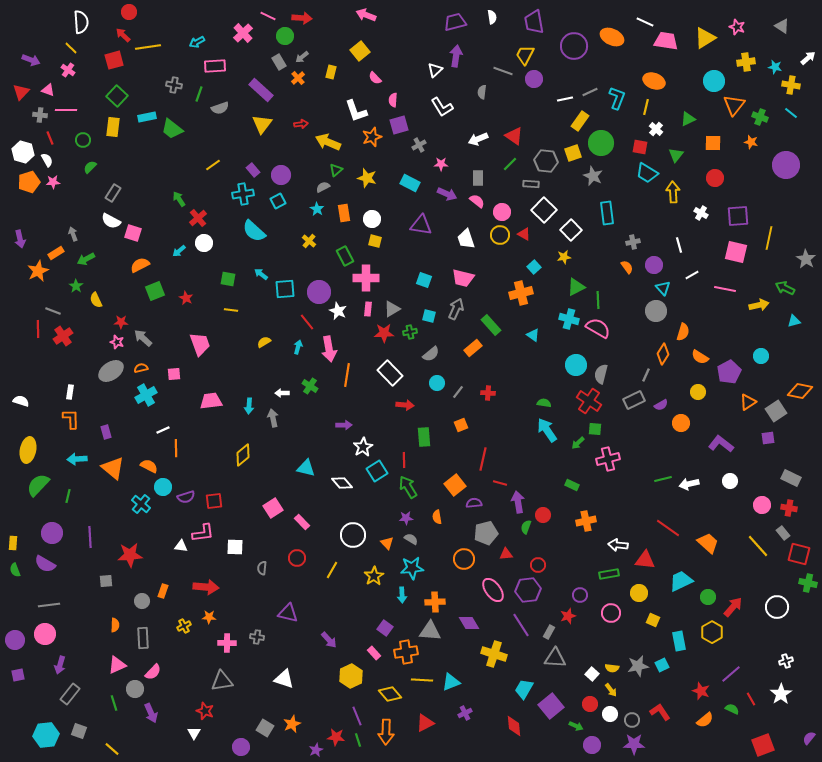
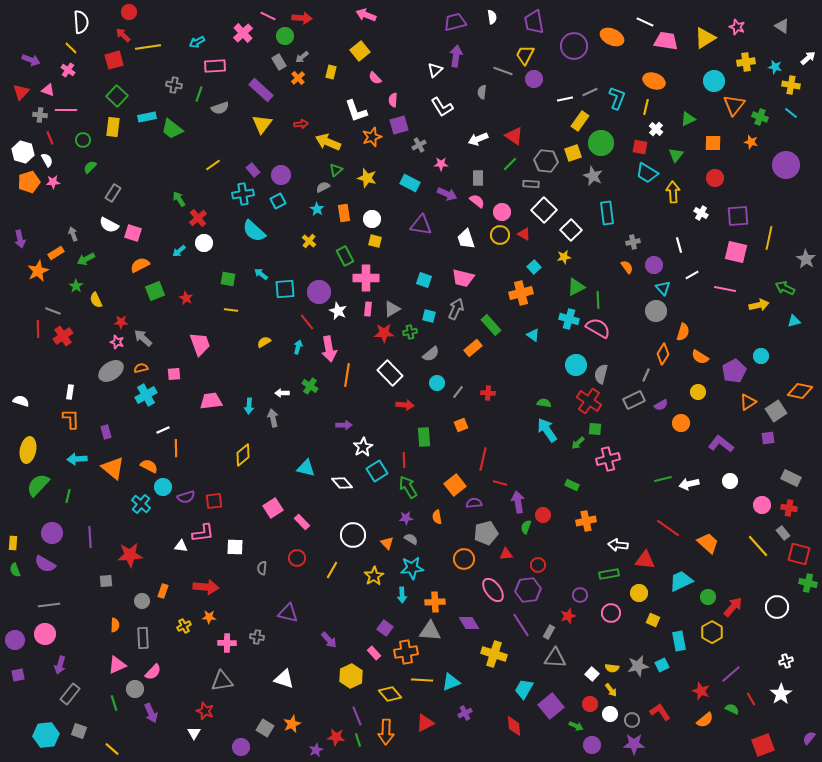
white semicircle at (111, 221): moved 2 px left, 4 px down
purple pentagon at (729, 372): moved 5 px right, 1 px up
